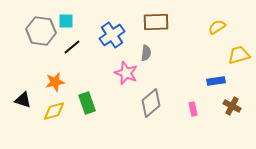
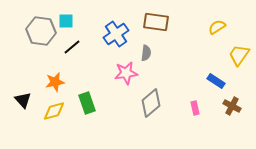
brown rectangle: rotated 10 degrees clockwise
blue cross: moved 4 px right, 1 px up
yellow trapezoid: rotated 40 degrees counterclockwise
pink star: rotated 30 degrees counterclockwise
blue rectangle: rotated 42 degrees clockwise
black triangle: rotated 30 degrees clockwise
pink rectangle: moved 2 px right, 1 px up
